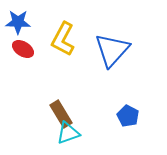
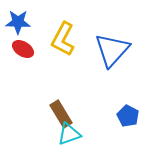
cyan triangle: moved 1 px right, 1 px down
